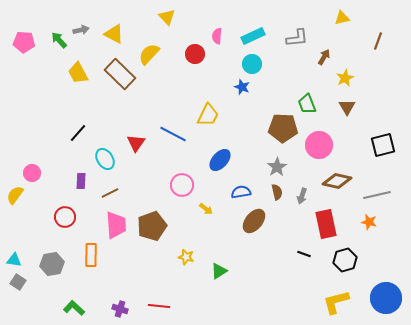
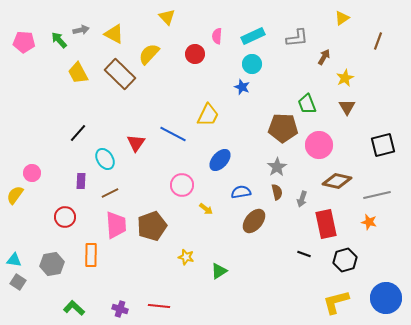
yellow triangle at (342, 18): rotated 21 degrees counterclockwise
gray arrow at (302, 196): moved 3 px down
